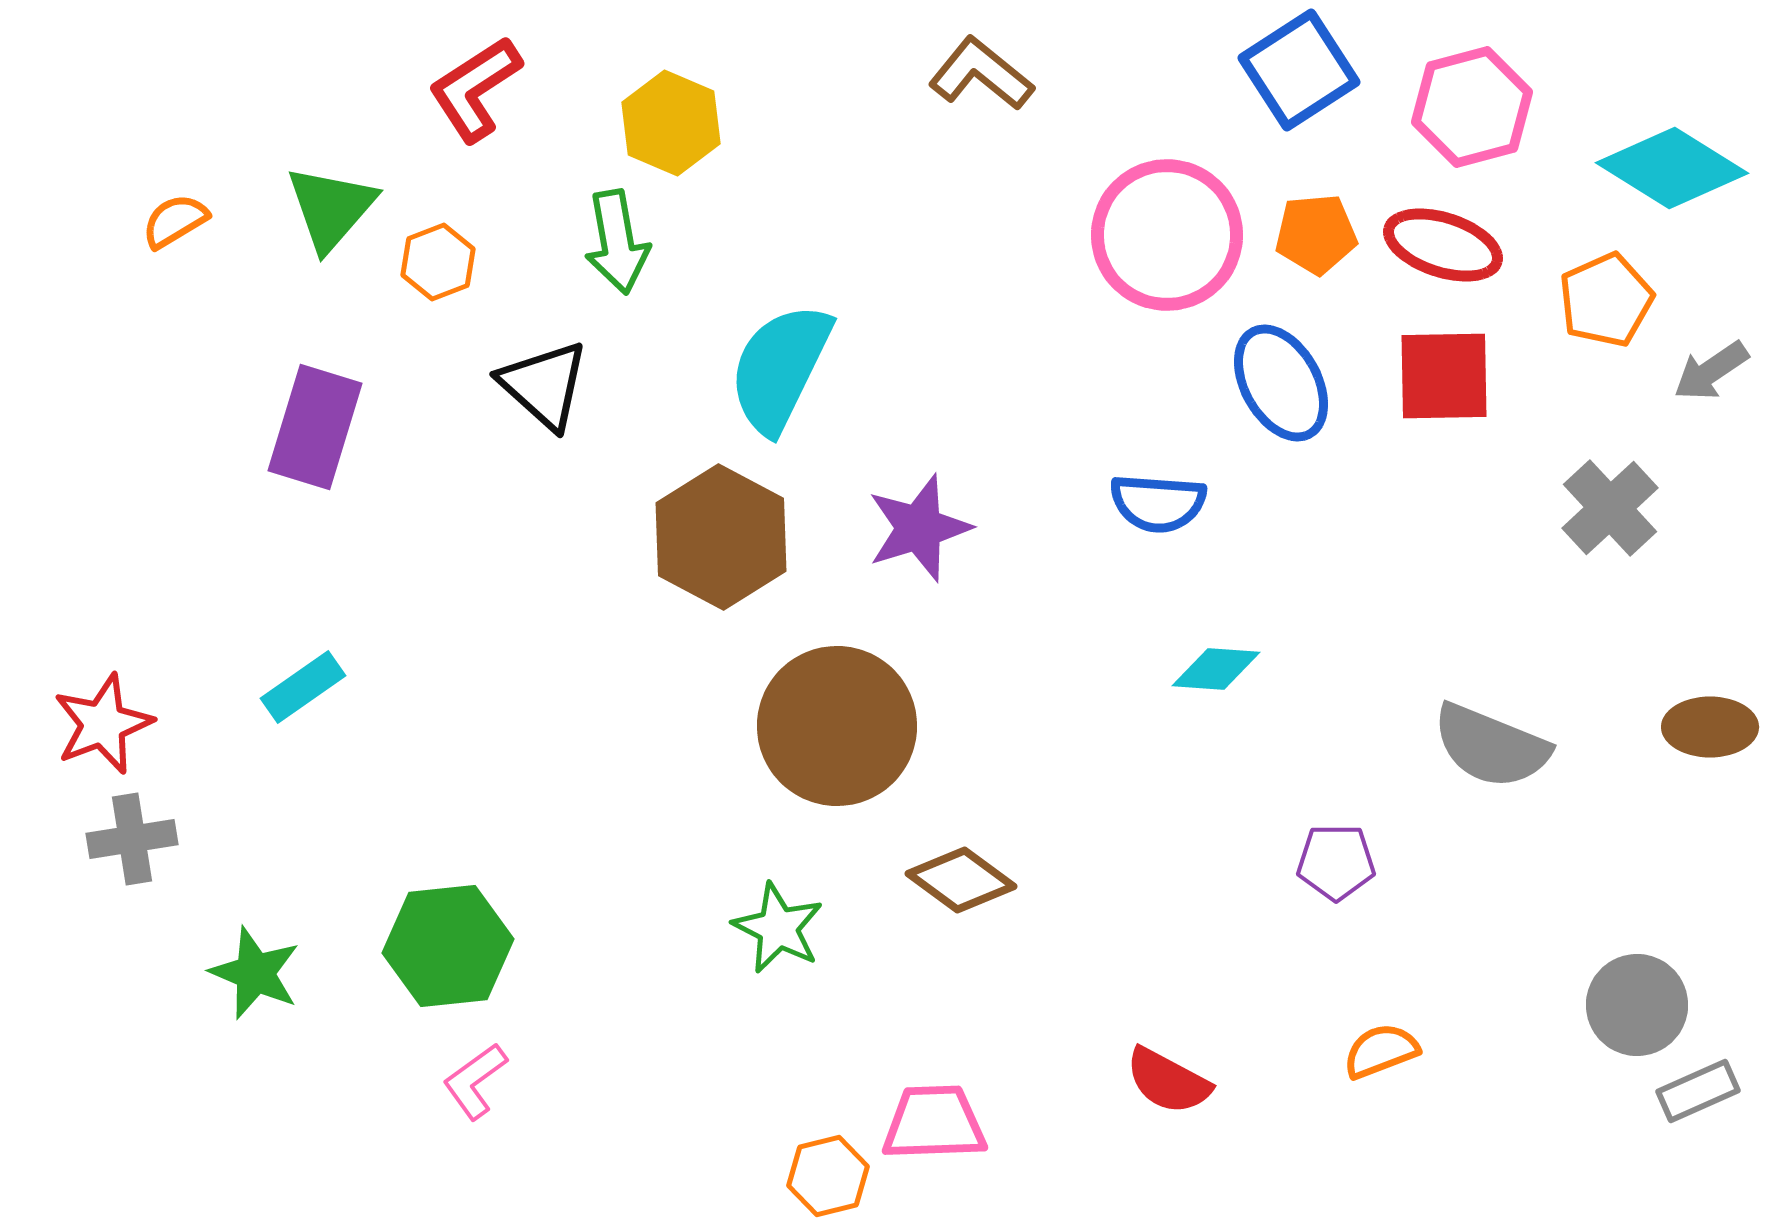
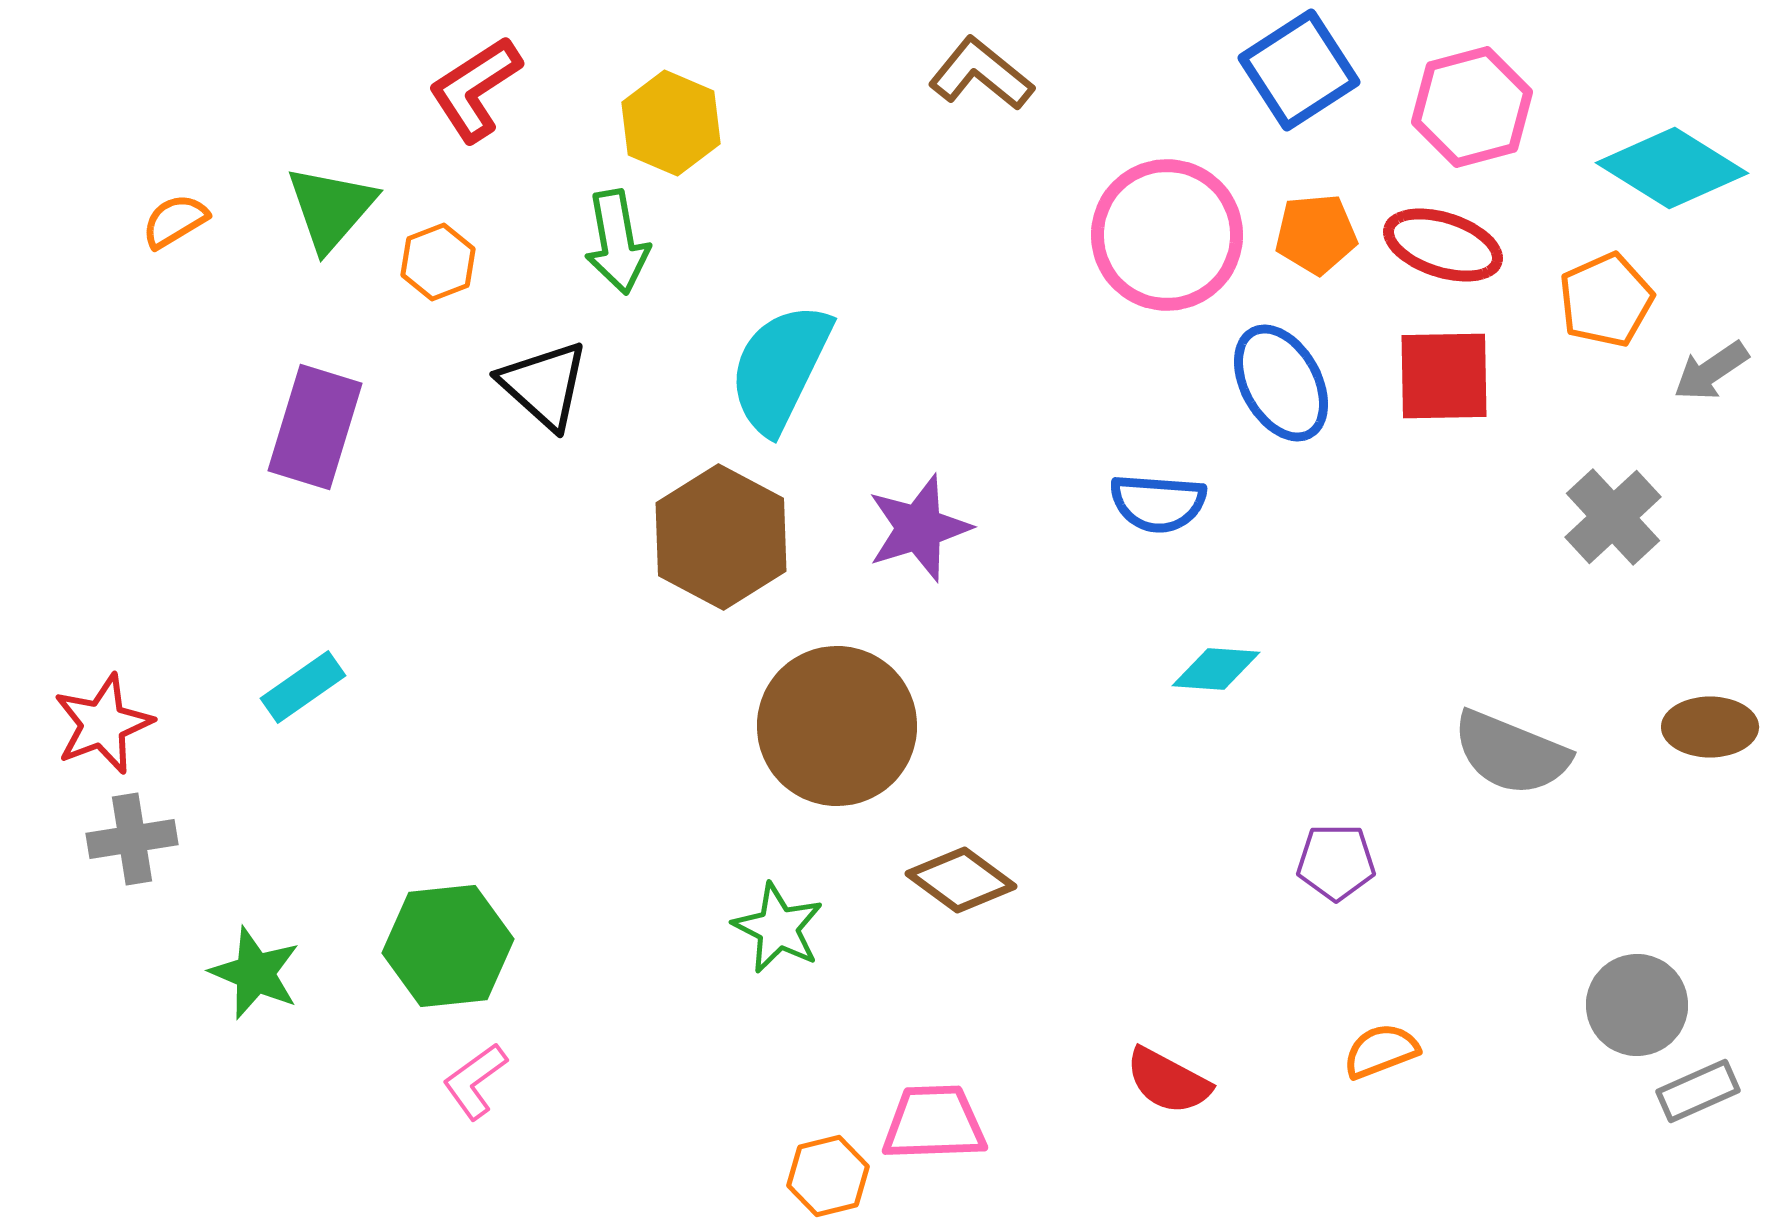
gray cross at (1610, 508): moved 3 px right, 9 px down
gray semicircle at (1491, 746): moved 20 px right, 7 px down
